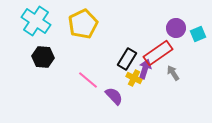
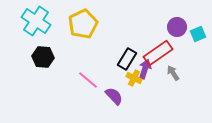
purple circle: moved 1 px right, 1 px up
